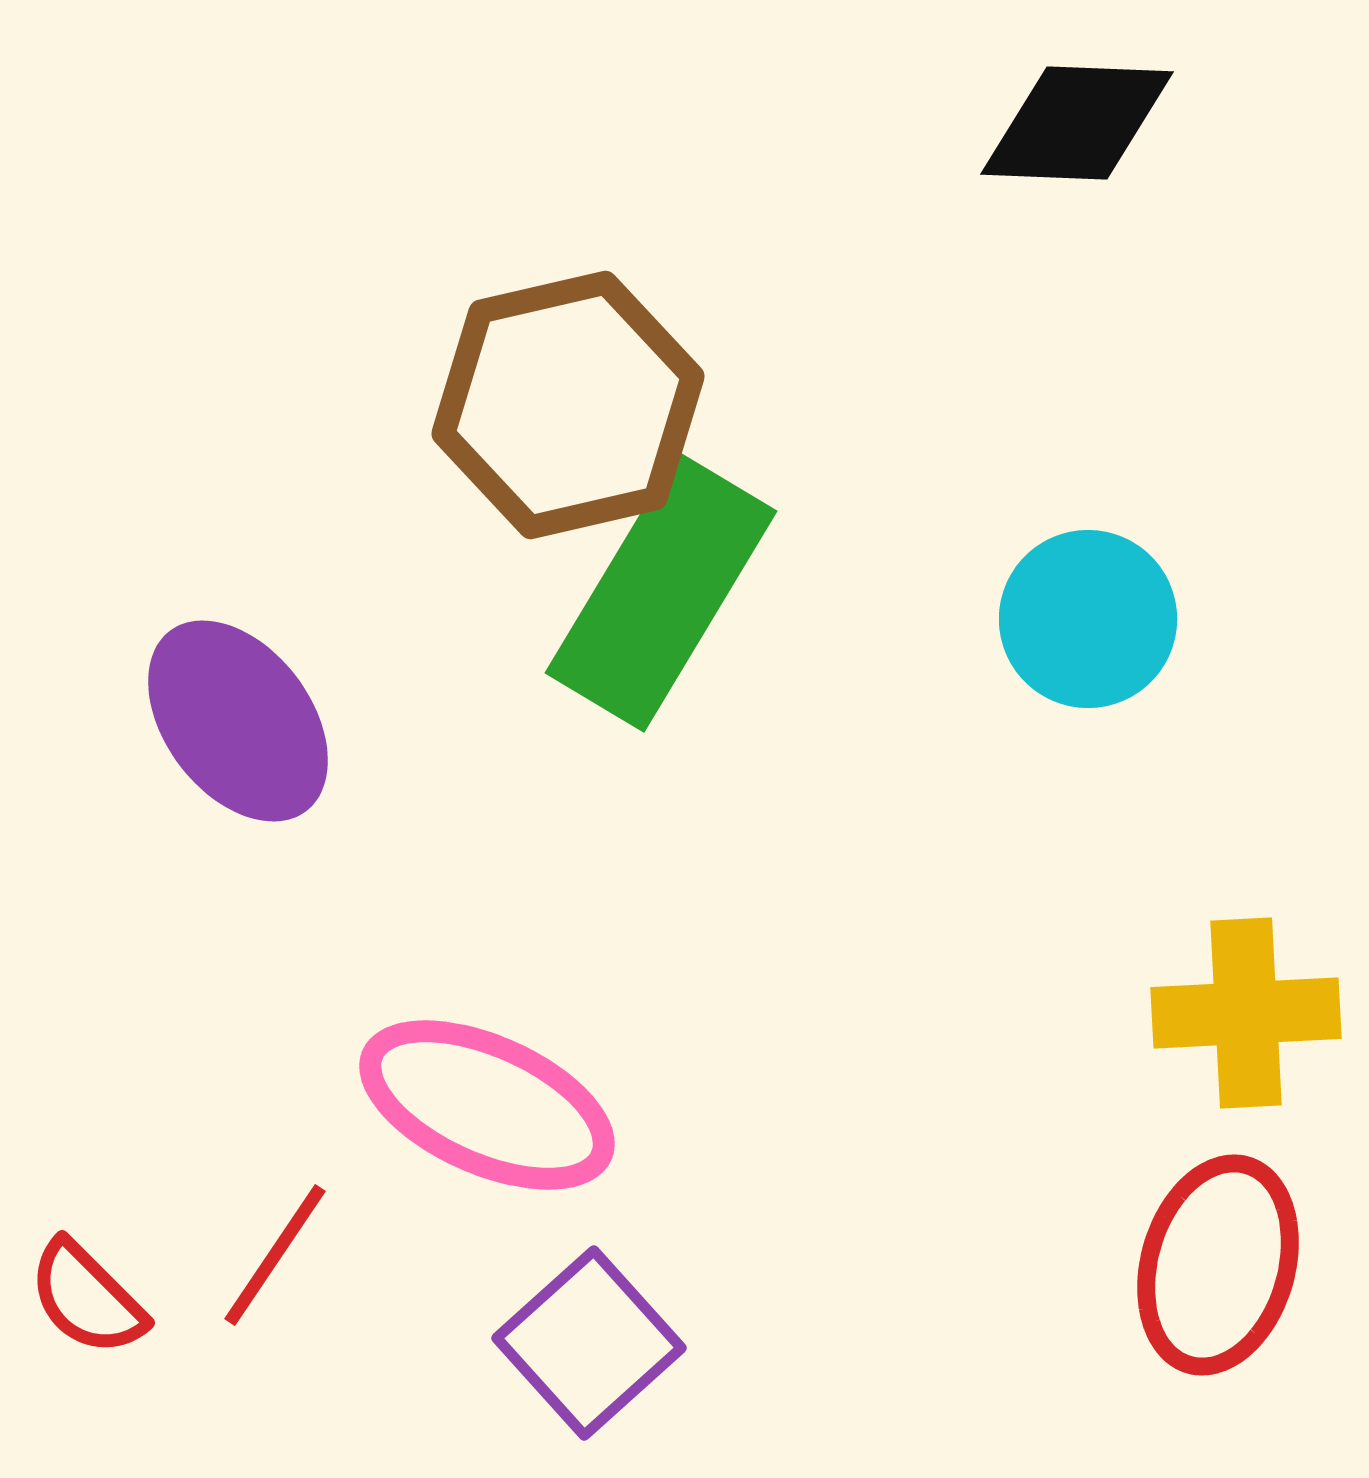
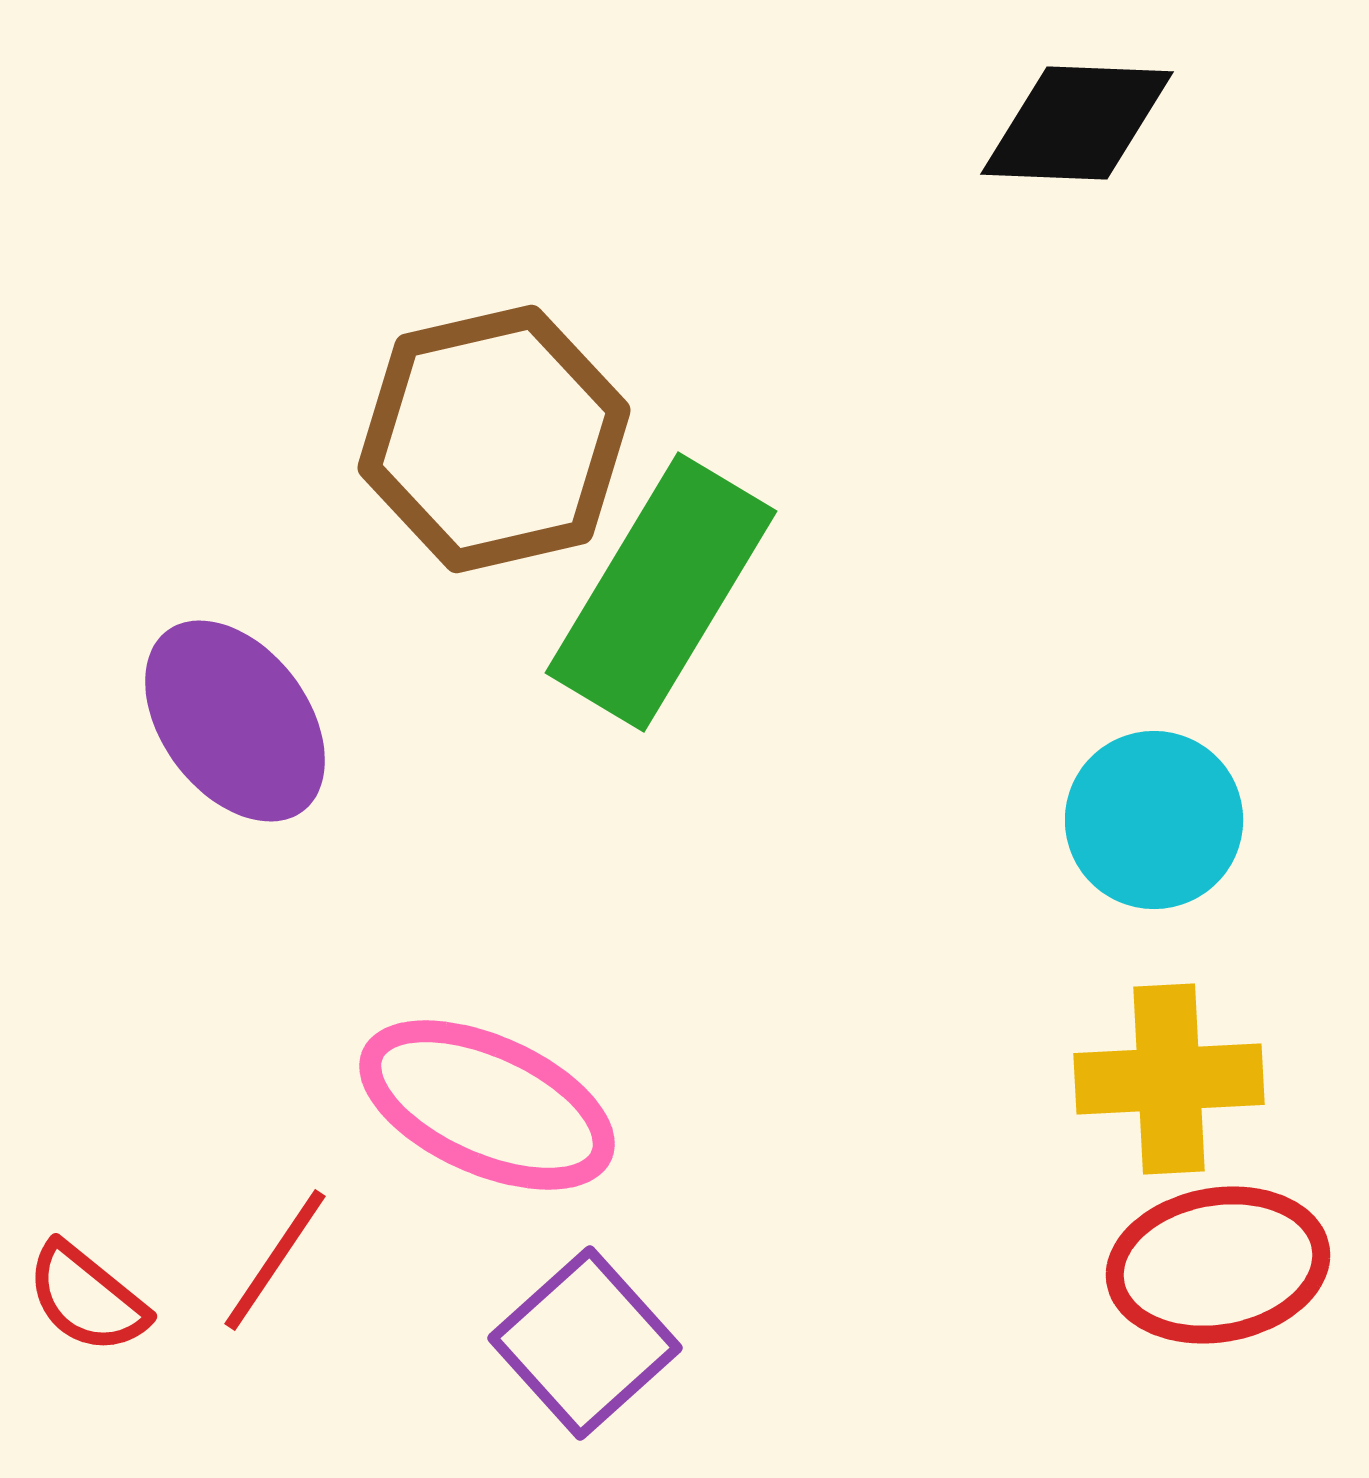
brown hexagon: moved 74 px left, 34 px down
cyan circle: moved 66 px right, 201 px down
purple ellipse: moved 3 px left
yellow cross: moved 77 px left, 66 px down
red line: moved 5 px down
red ellipse: rotated 64 degrees clockwise
red semicircle: rotated 6 degrees counterclockwise
purple square: moved 4 px left
